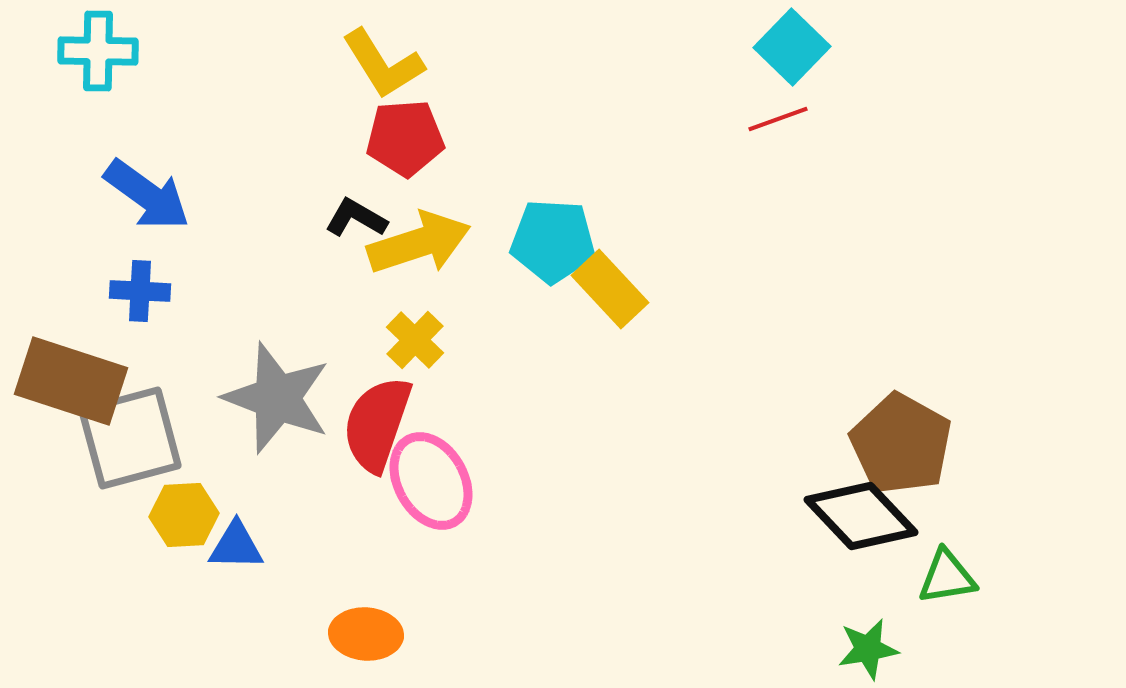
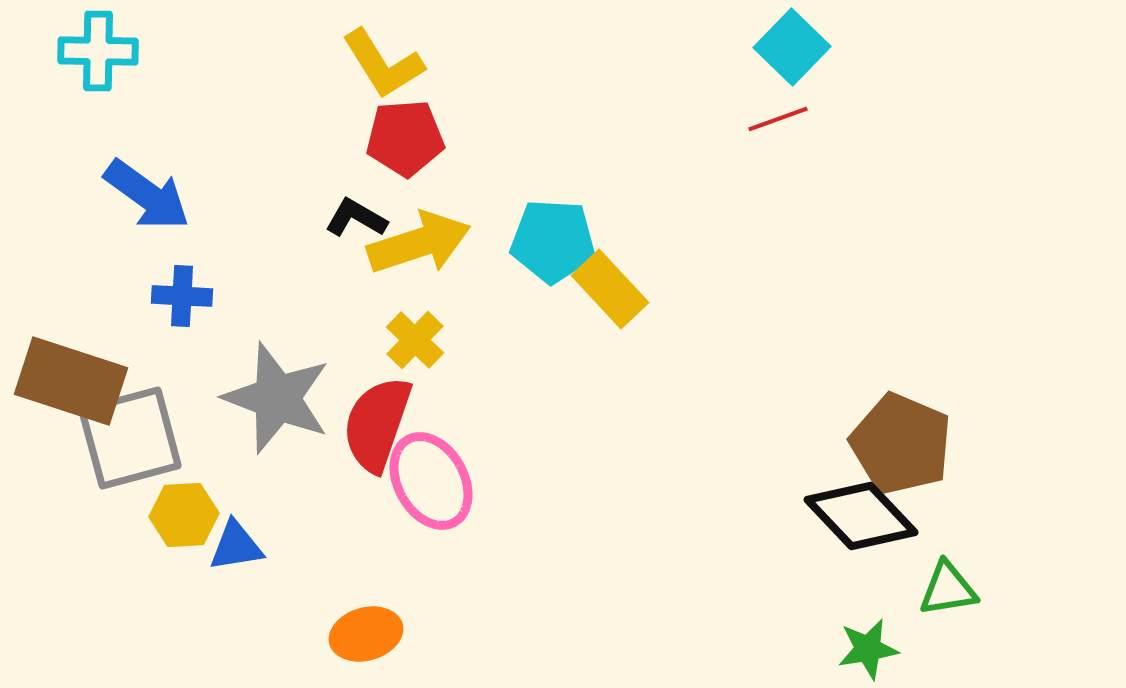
blue cross: moved 42 px right, 5 px down
brown pentagon: rotated 6 degrees counterclockwise
blue triangle: rotated 10 degrees counterclockwise
green triangle: moved 1 px right, 12 px down
orange ellipse: rotated 20 degrees counterclockwise
